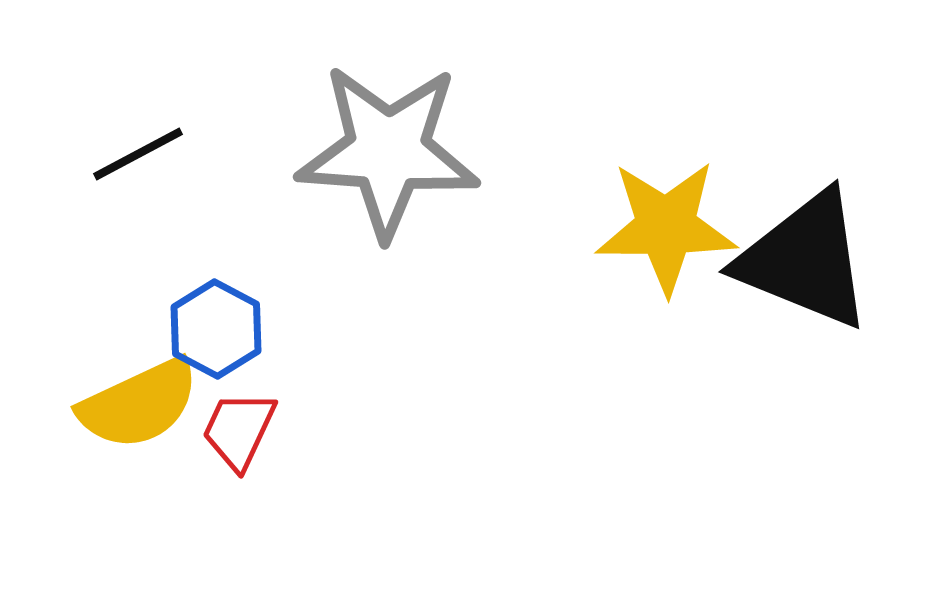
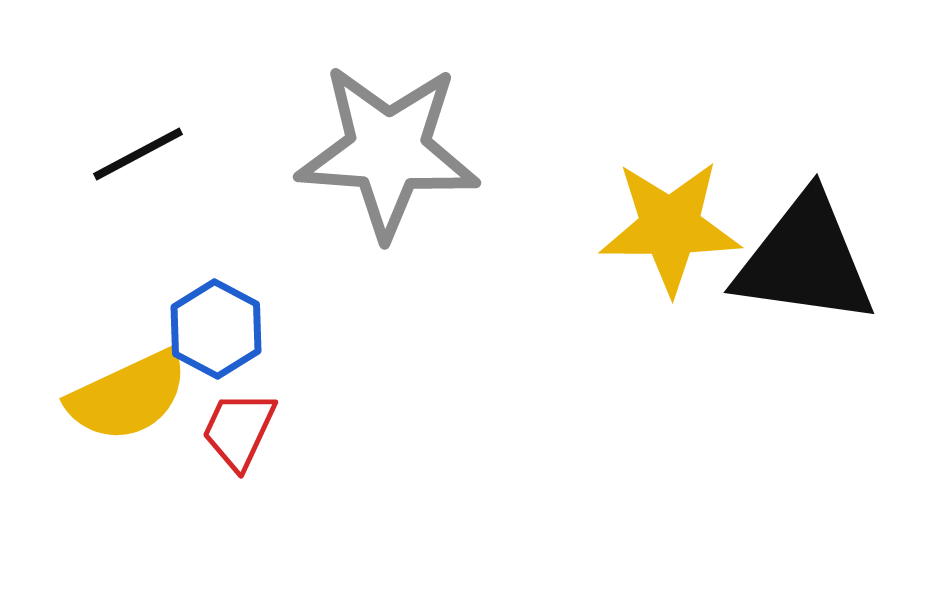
yellow star: moved 4 px right
black triangle: rotated 14 degrees counterclockwise
yellow semicircle: moved 11 px left, 8 px up
